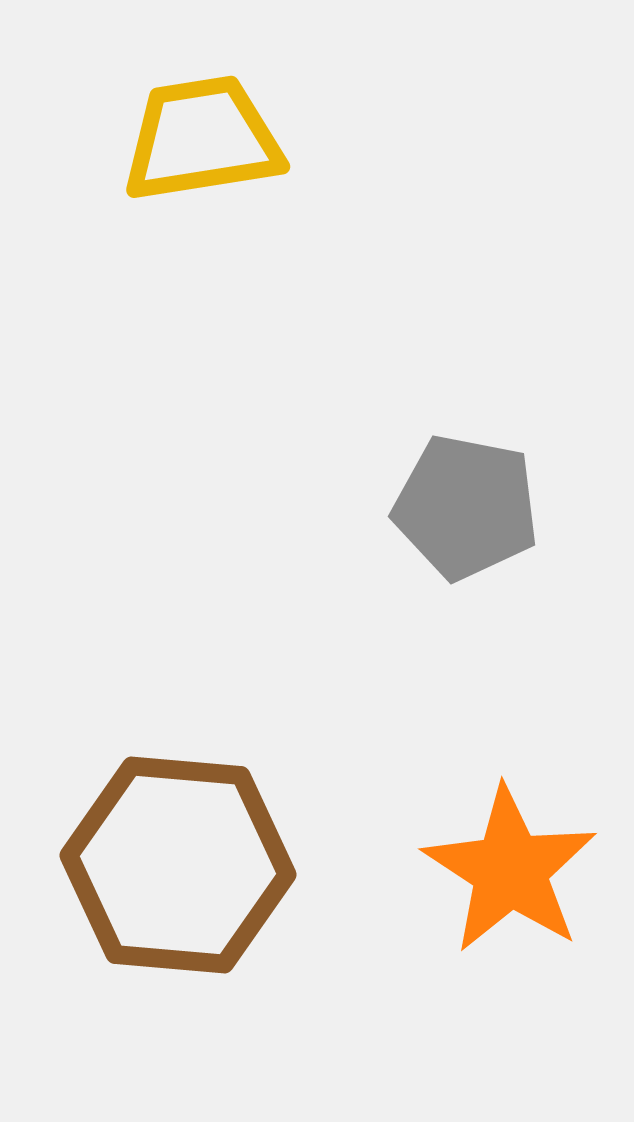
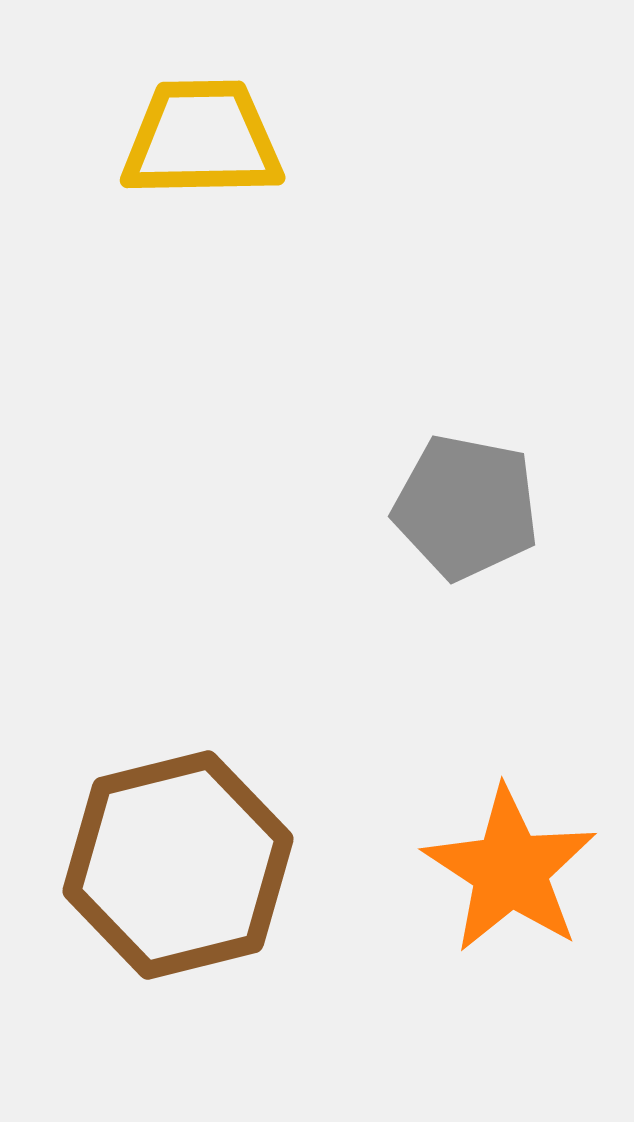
yellow trapezoid: rotated 8 degrees clockwise
brown hexagon: rotated 19 degrees counterclockwise
